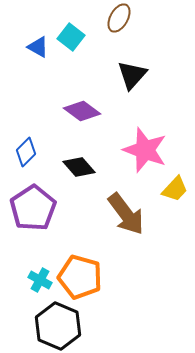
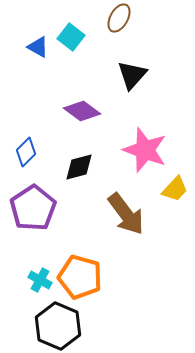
black diamond: rotated 64 degrees counterclockwise
